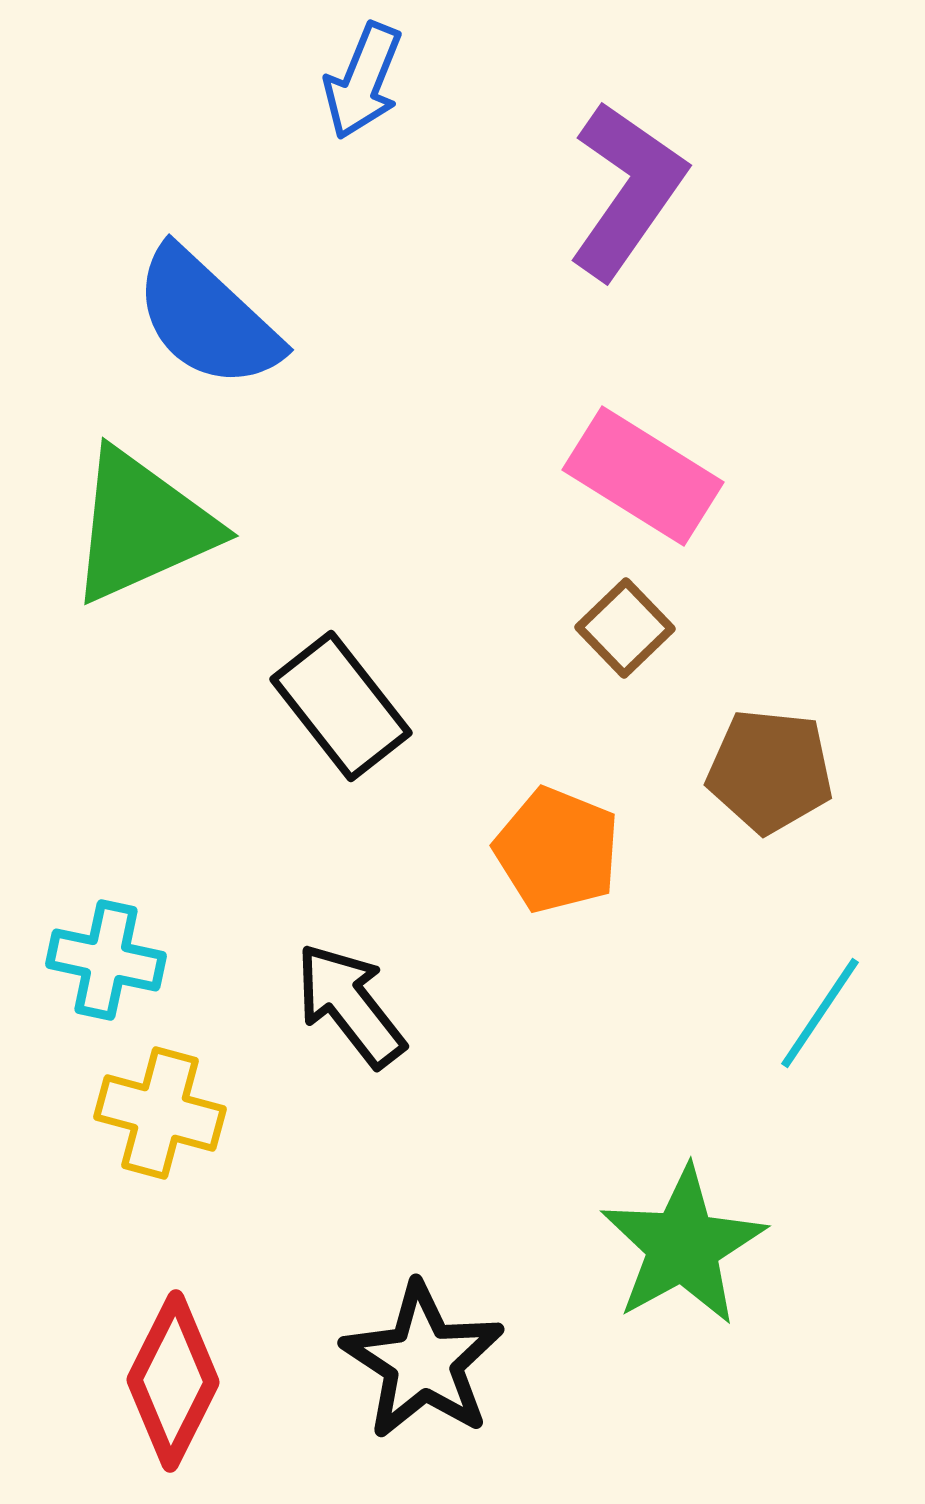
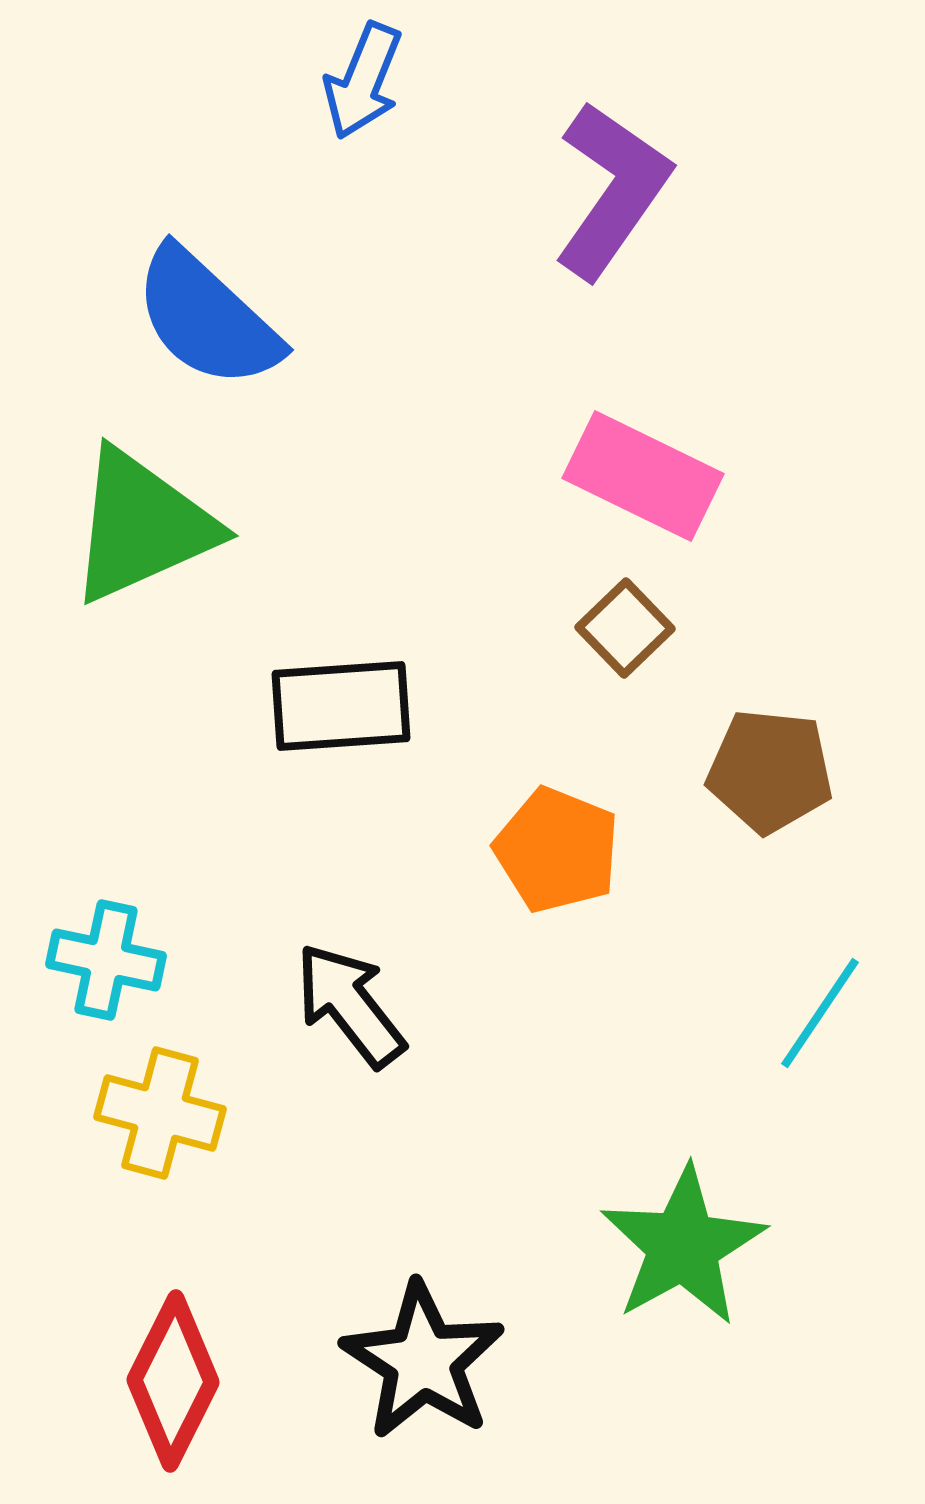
purple L-shape: moved 15 px left
pink rectangle: rotated 6 degrees counterclockwise
black rectangle: rotated 56 degrees counterclockwise
